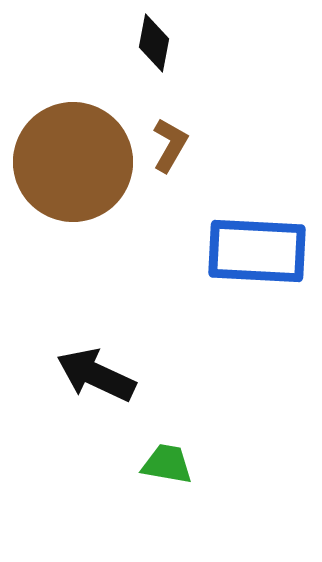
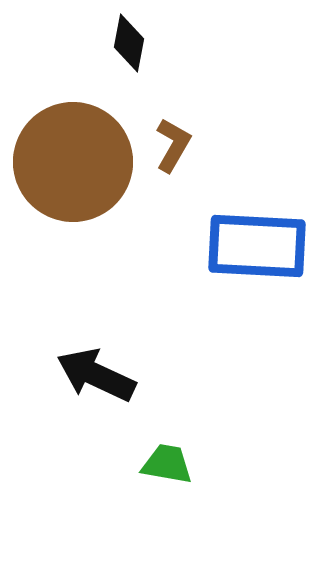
black diamond: moved 25 px left
brown L-shape: moved 3 px right
blue rectangle: moved 5 px up
